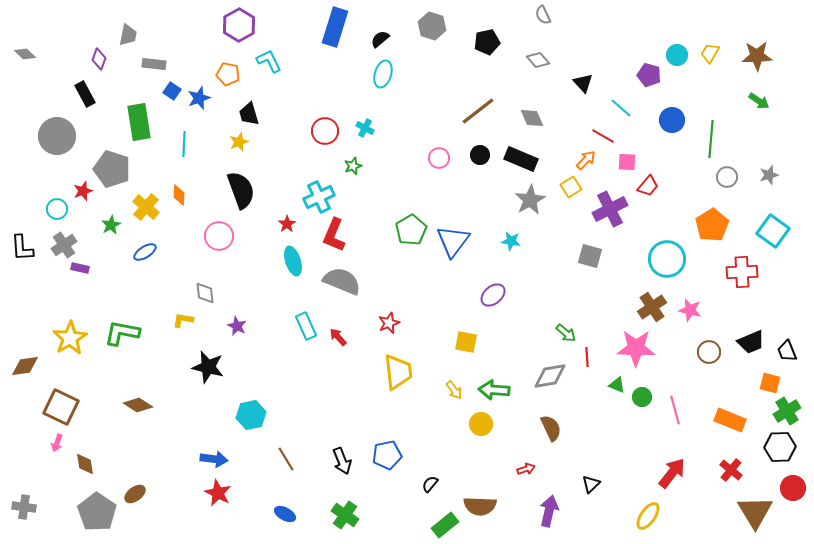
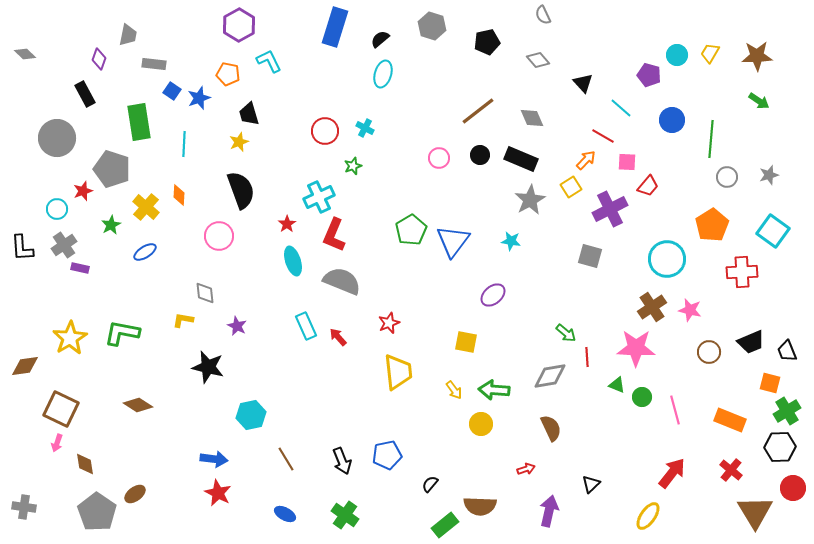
gray circle at (57, 136): moved 2 px down
brown square at (61, 407): moved 2 px down
